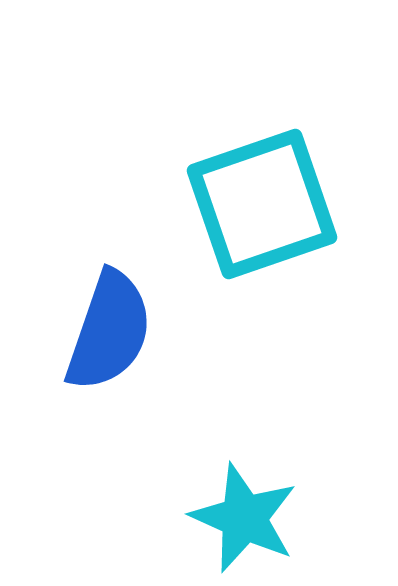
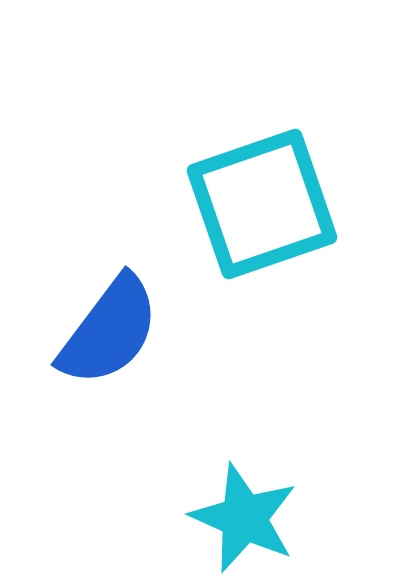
blue semicircle: rotated 18 degrees clockwise
